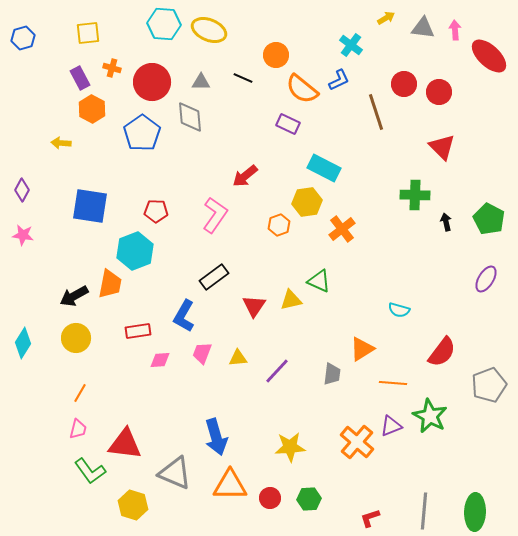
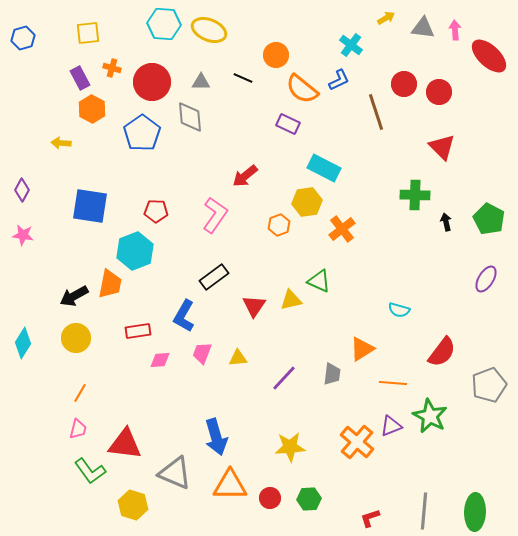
purple line at (277, 371): moved 7 px right, 7 px down
